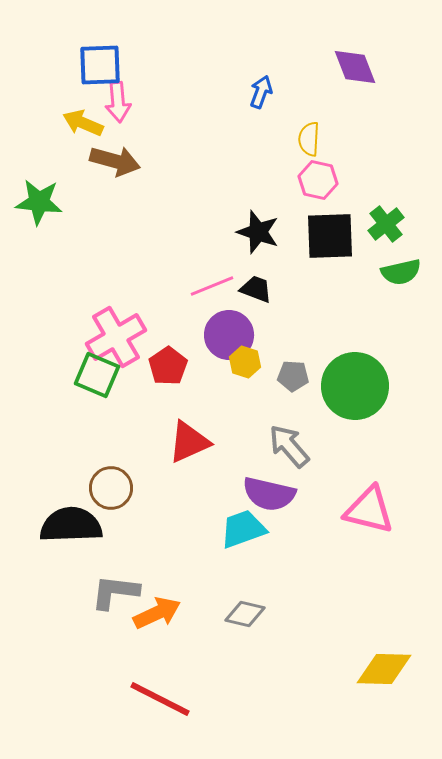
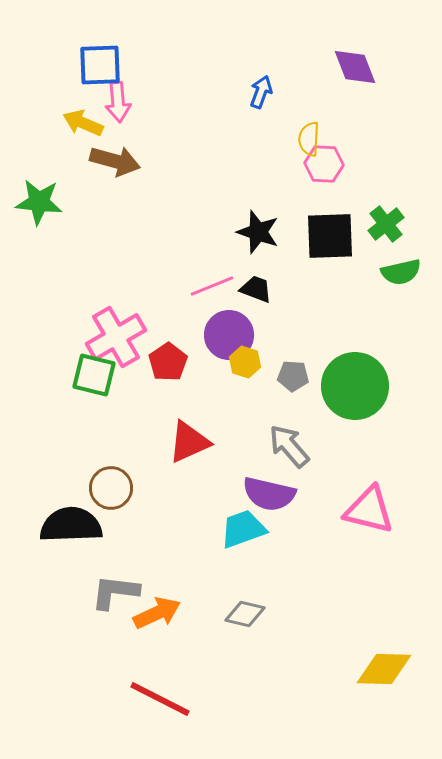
pink hexagon: moved 6 px right, 16 px up; rotated 9 degrees counterclockwise
red pentagon: moved 4 px up
green square: moved 3 px left; rotated 9 degrees counterclockwise
